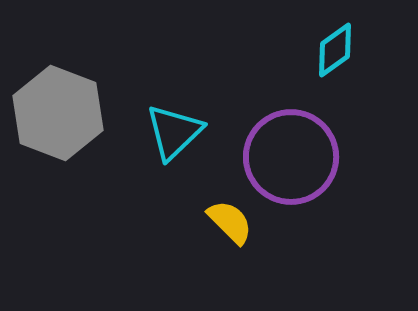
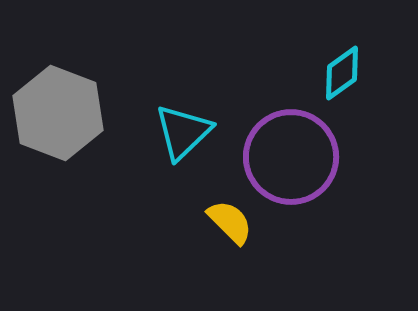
cyan diamond: moved 7 px right, 23 px down
cyan triangle: moved 9 px right
